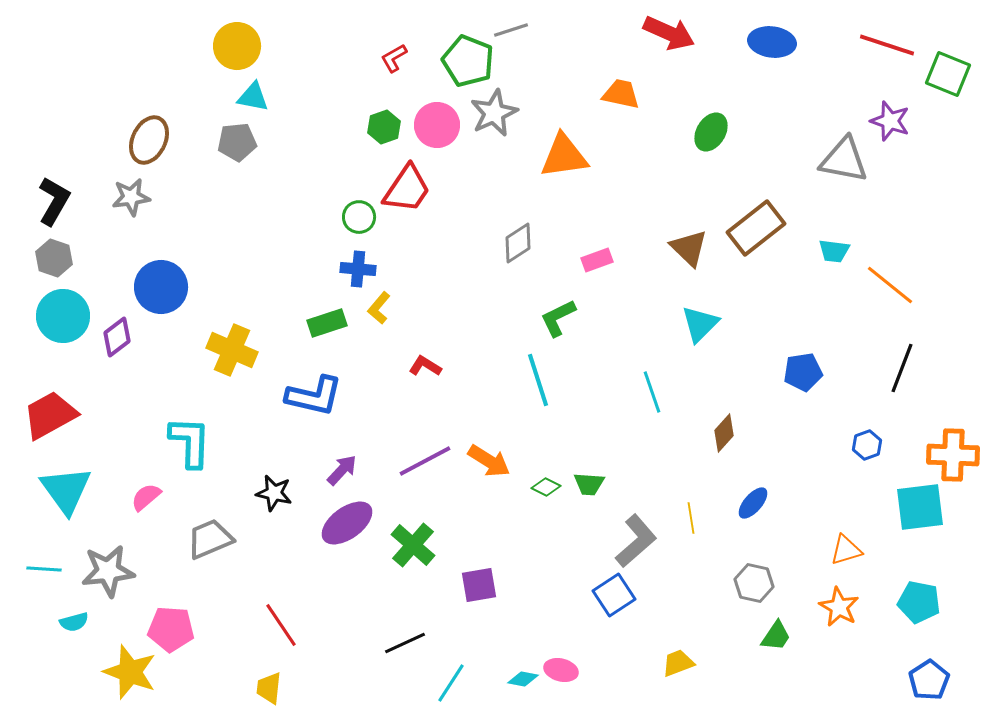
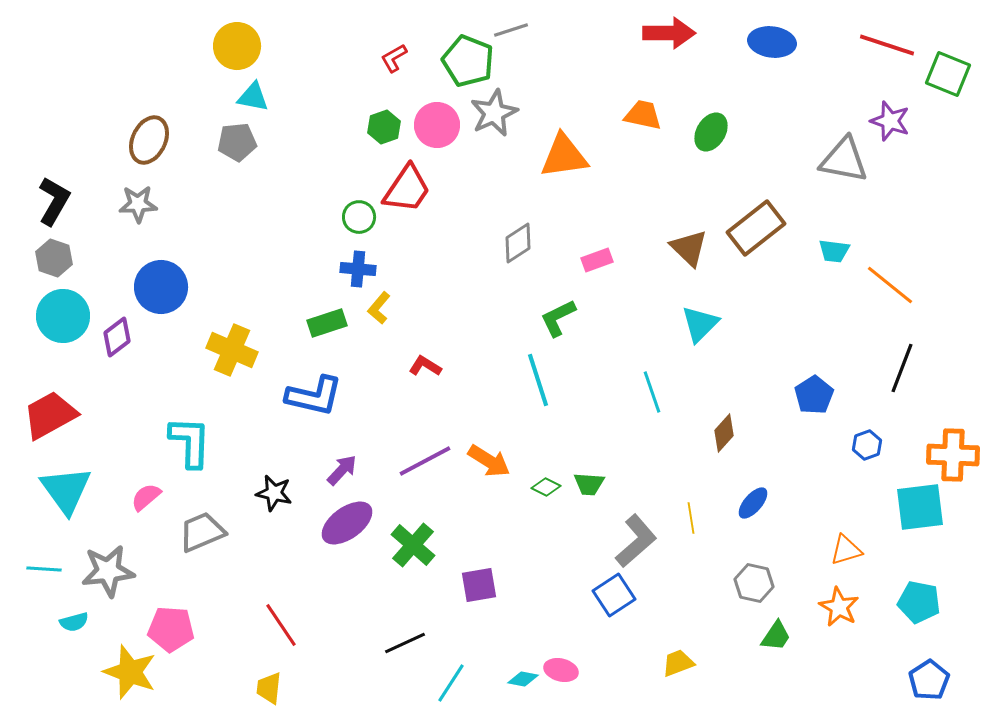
red arrow at (669, 33): rotated 24 degrees counterclockwise
orange trapezoid at (621, 94): moved 22 px right, 21 px down
gray star at (131, 197): moved 7 px right, 7 px down; rotated 6 degrees clockwise
blue pentagon at (803, 372): moved 11 px right, 23 px down; rotated 24 degrees counterclockwise
gray trapezoid at (210, 539): moved 8 px left, 7 px up
